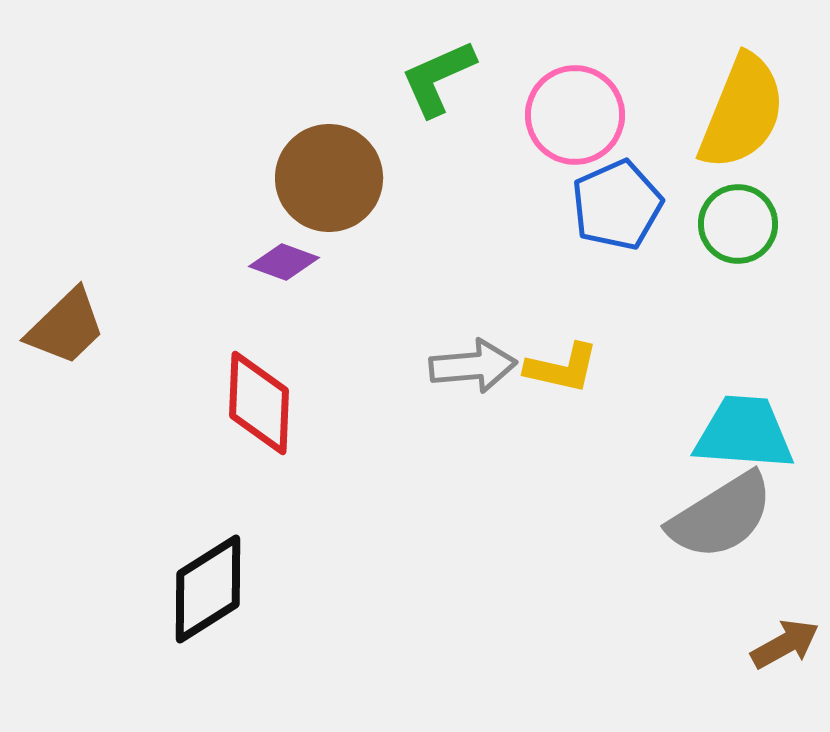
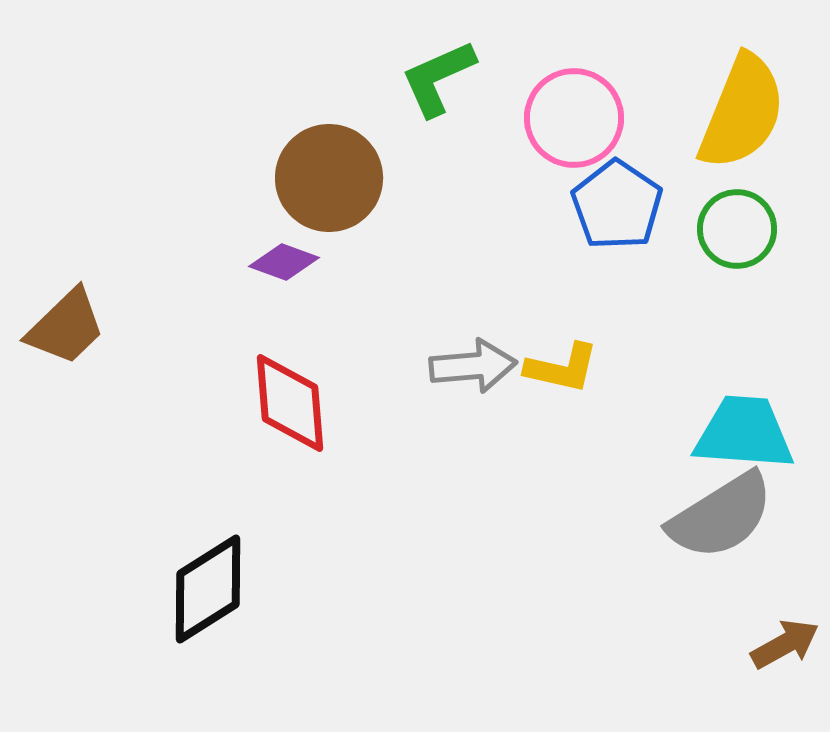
pink circle: moved 1 px left, 3 px down
blue pentagon: rotated 14 degrees counterclockwise
green circle: moved 1 px left, 5 px down
red diamond: moved 31 px right; rotated 7 degrees counterclockwise
